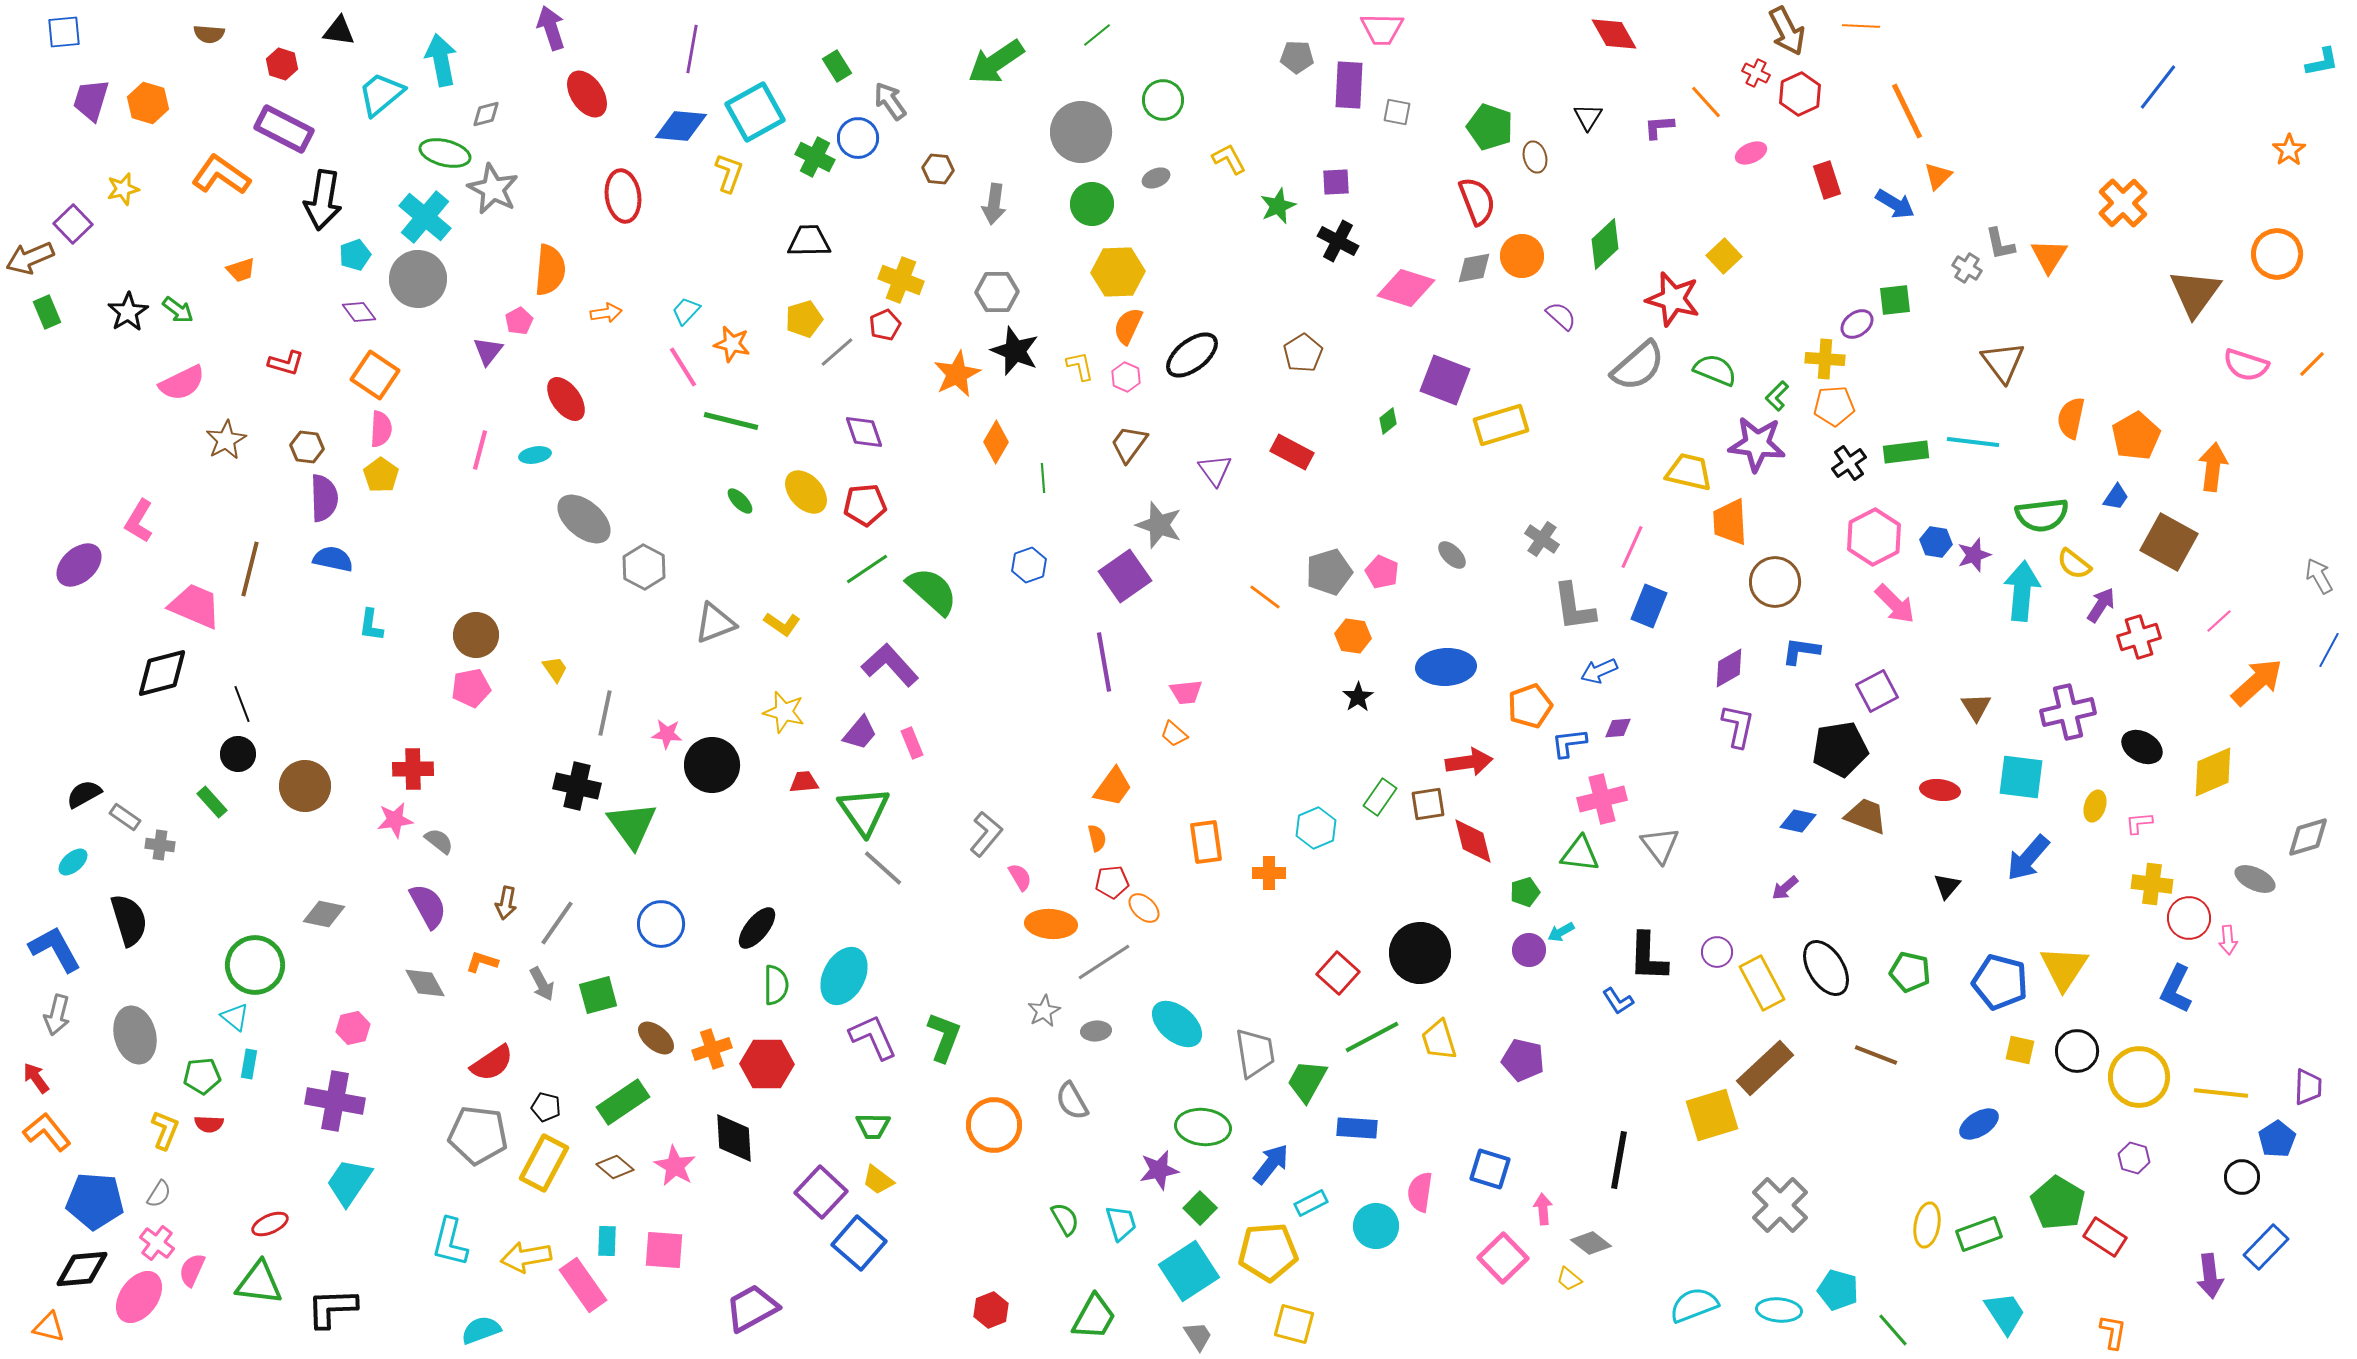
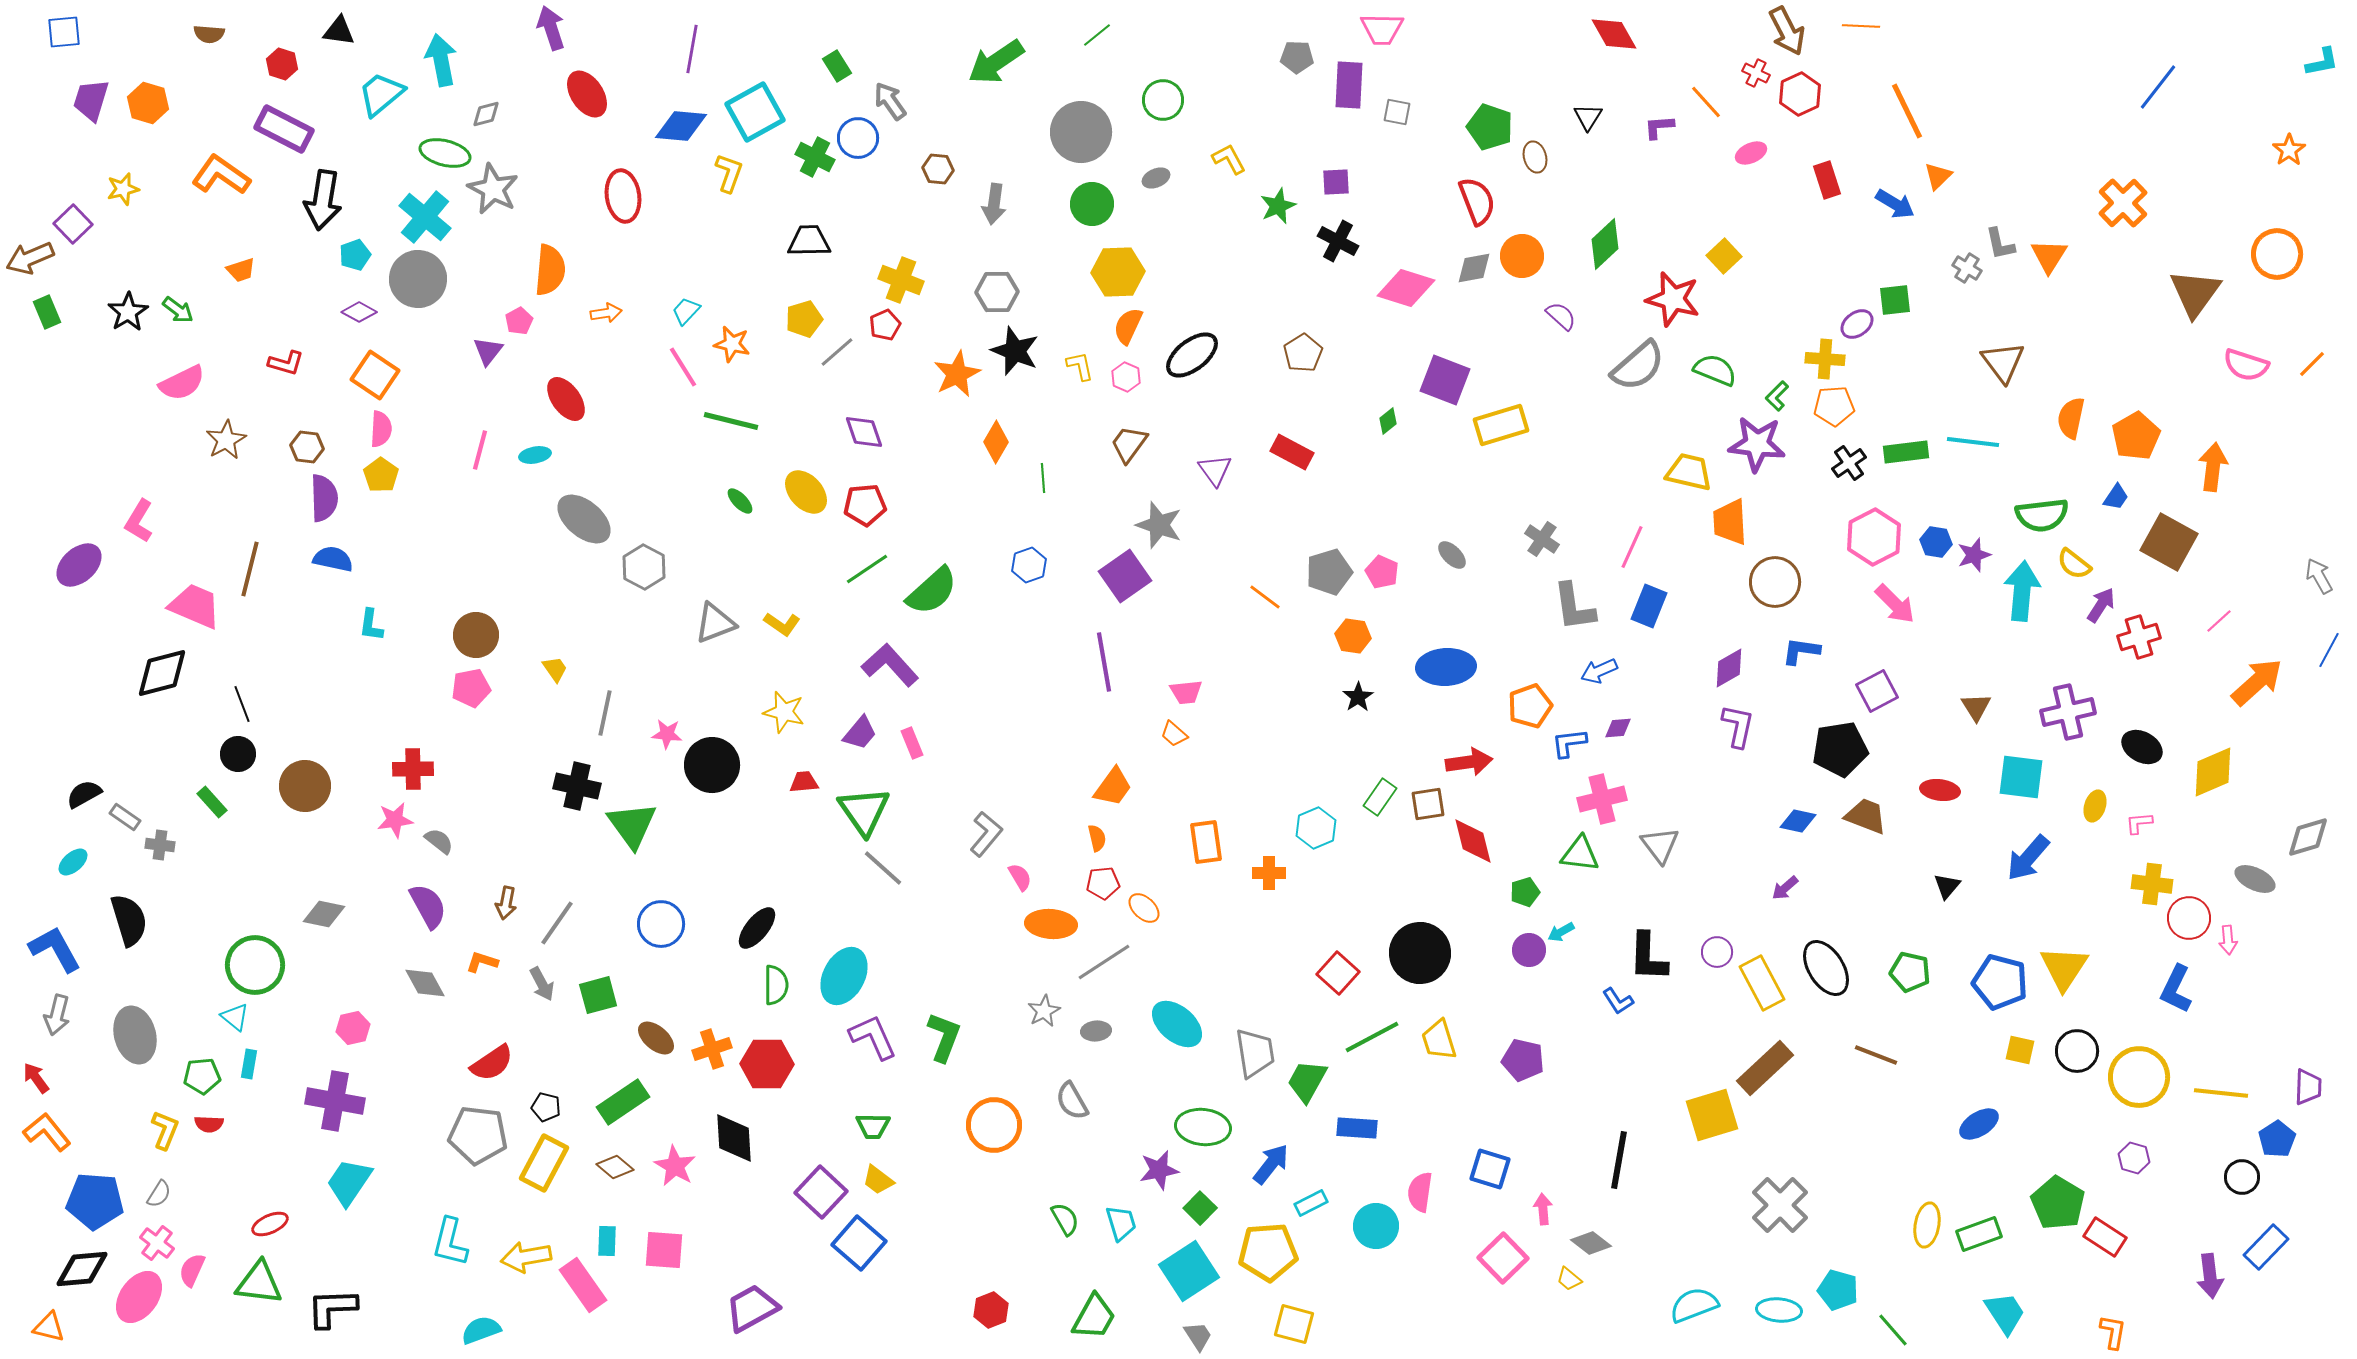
purple diamond at (359, 312): rotated 24 degrees counterclockwise
green semicircle at (932, 591): rotated 96 degrees clockwise
red pentagon at (1112, 882): moved 9 px left, 1 px down
